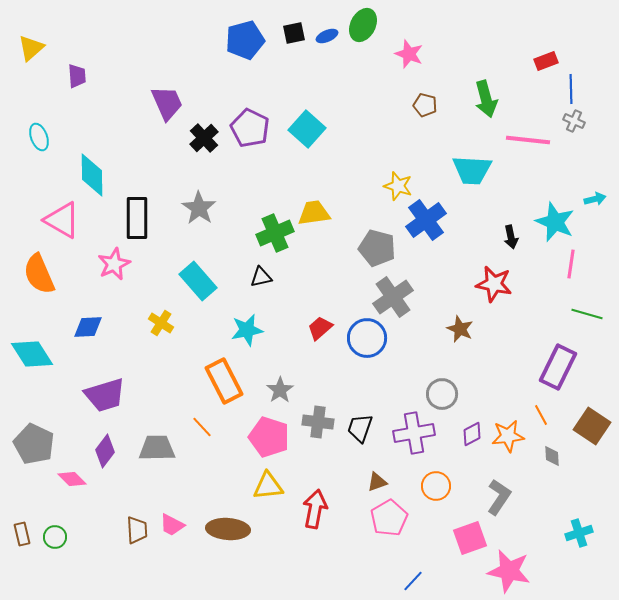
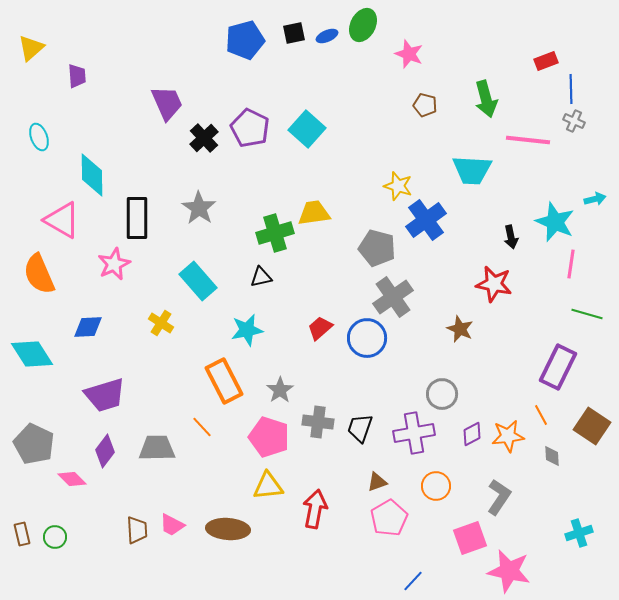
green cross at (275, 233): rotated 6 degrees clockwise
